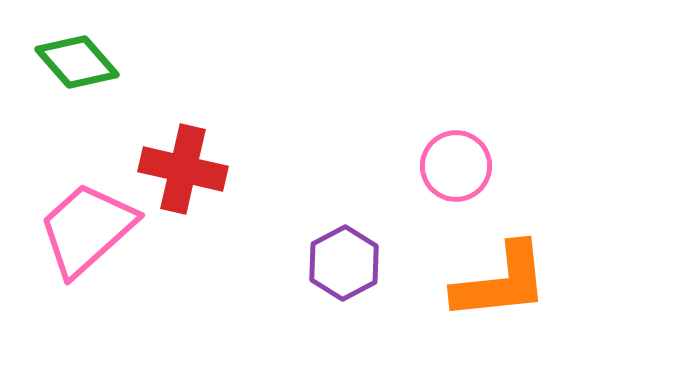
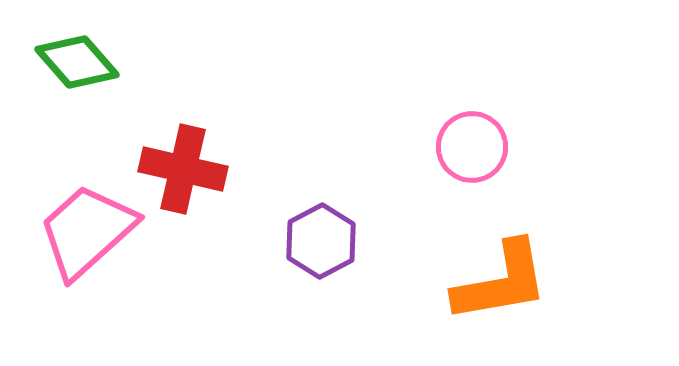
pink circle: moved 16 px right, 19 px up
pink trapezoid: moved 2 px down
purple hexagon: moved 23 px left, 22 px up
orange L-shape: rotated 4 degrees counterclockwise
